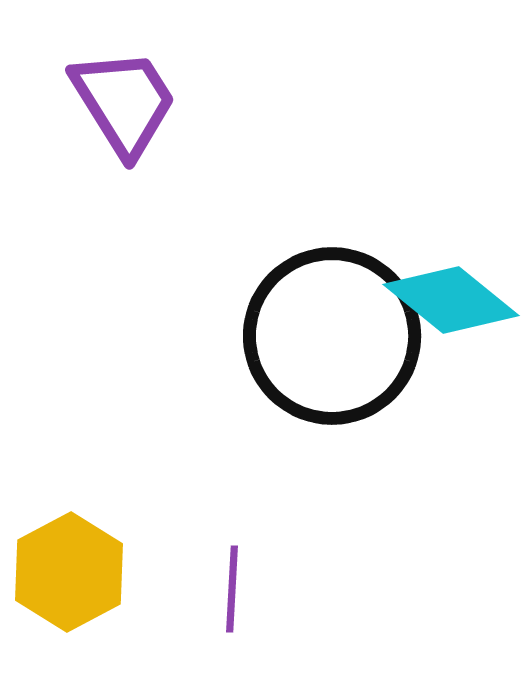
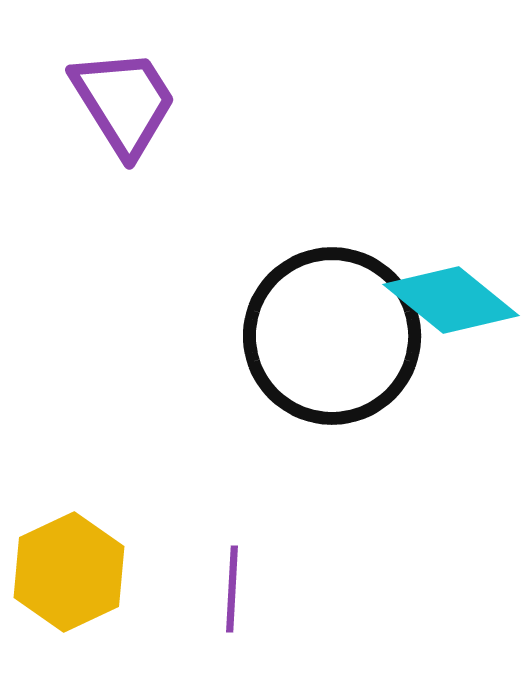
yellow hexagon: rotated 3 degrees clockwise
